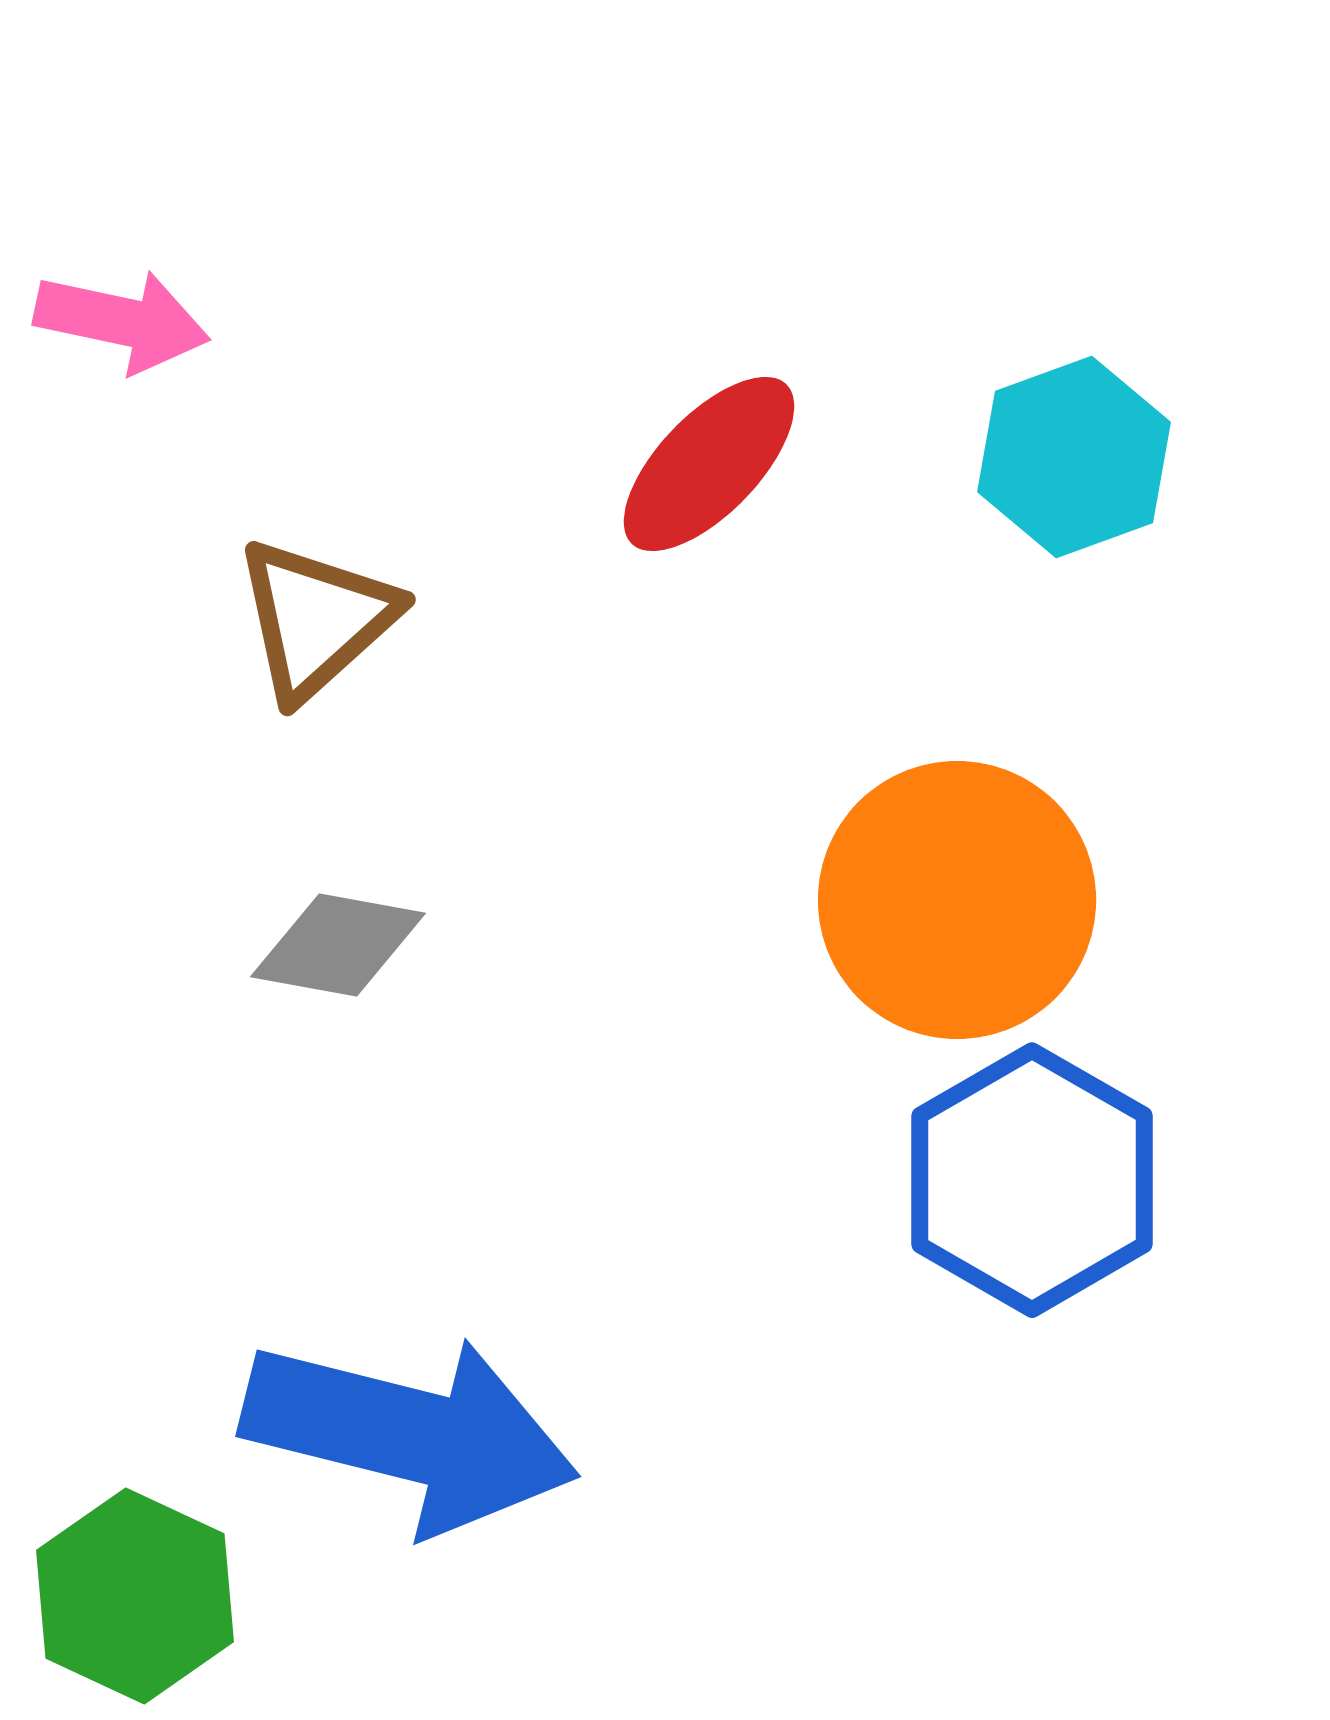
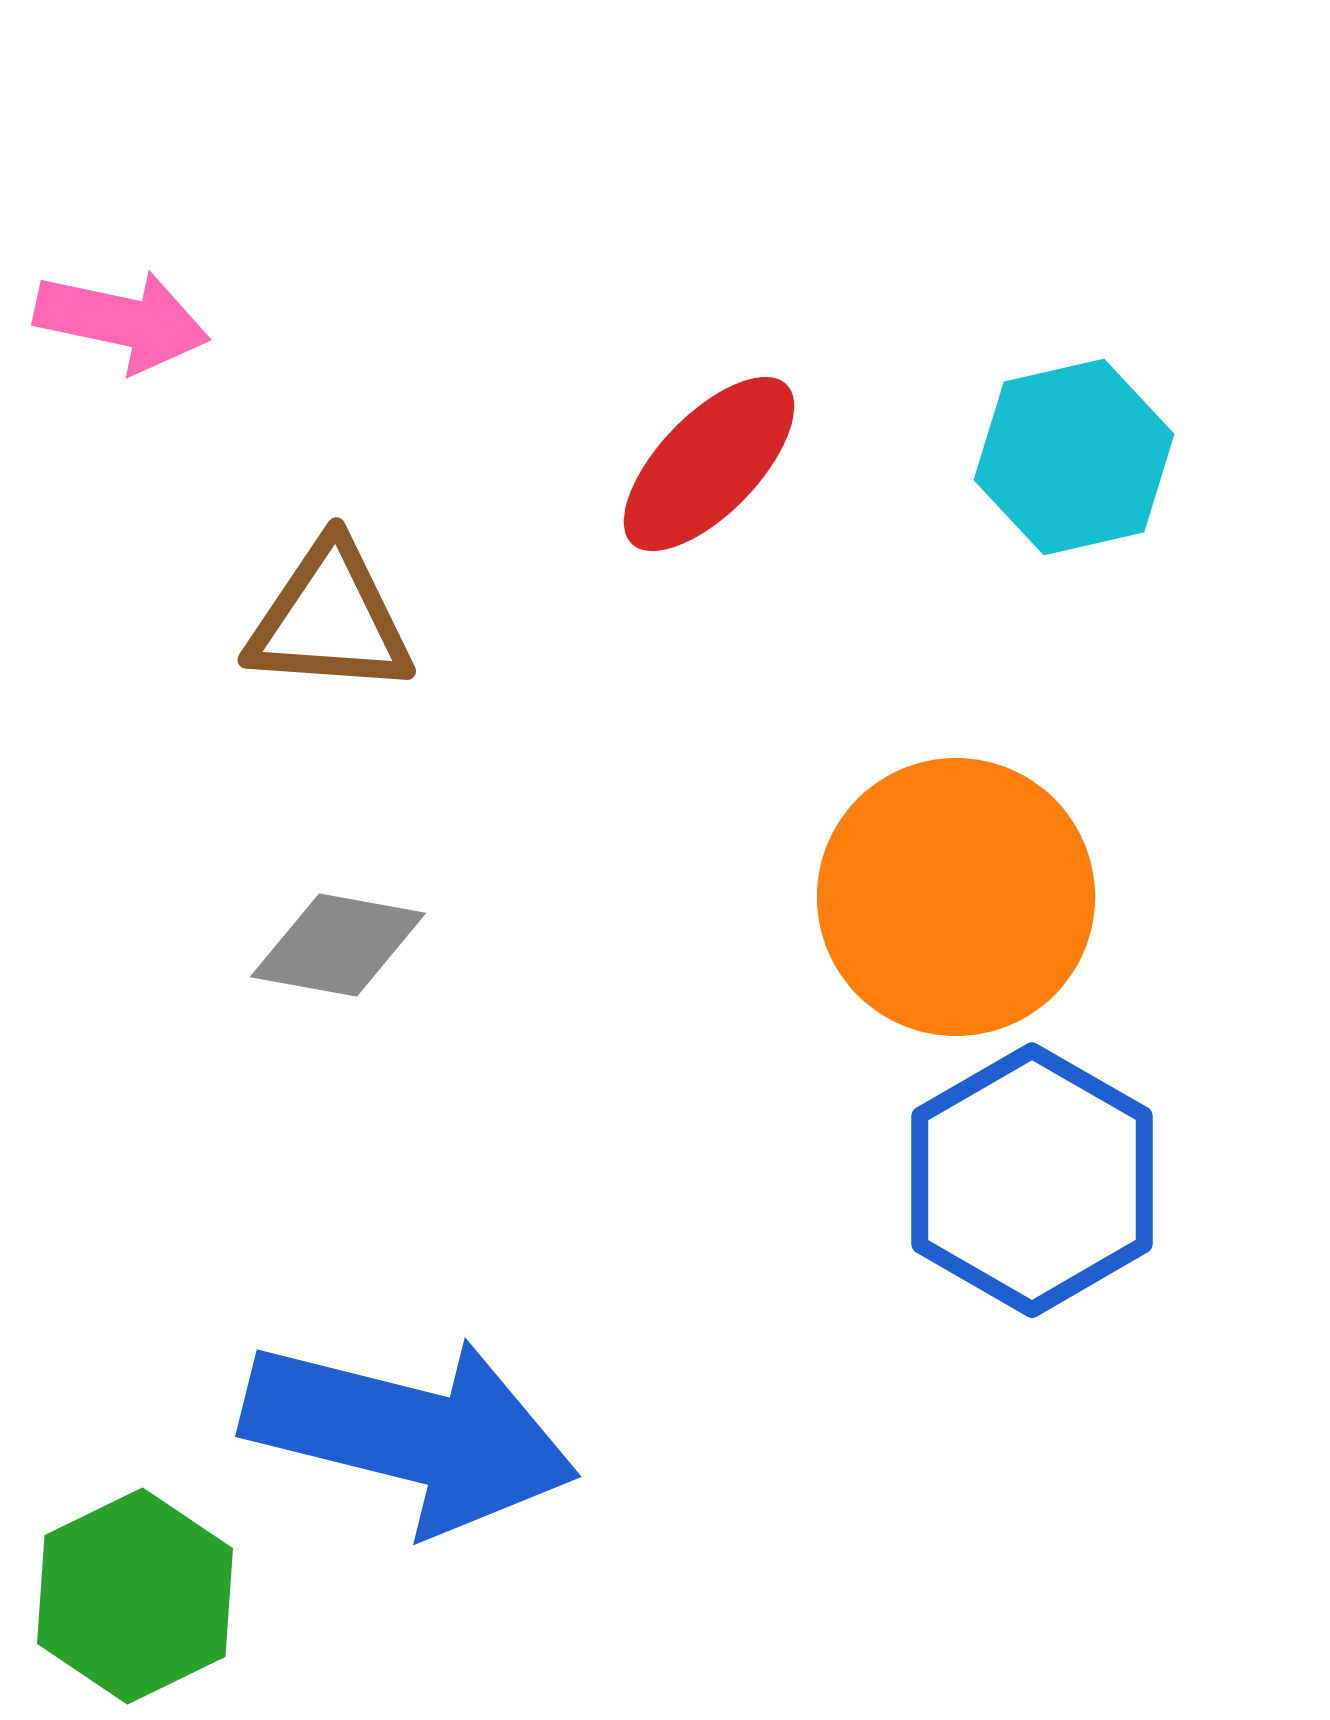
cyan hexagon: rotated 7 degrees clockwise
brown triangle: moved 14 px right; rotated 46 degrees clockwise
orange circle: moved 1 px left, 3 px up
green hexagon: rotated 9 degrees clockwise
